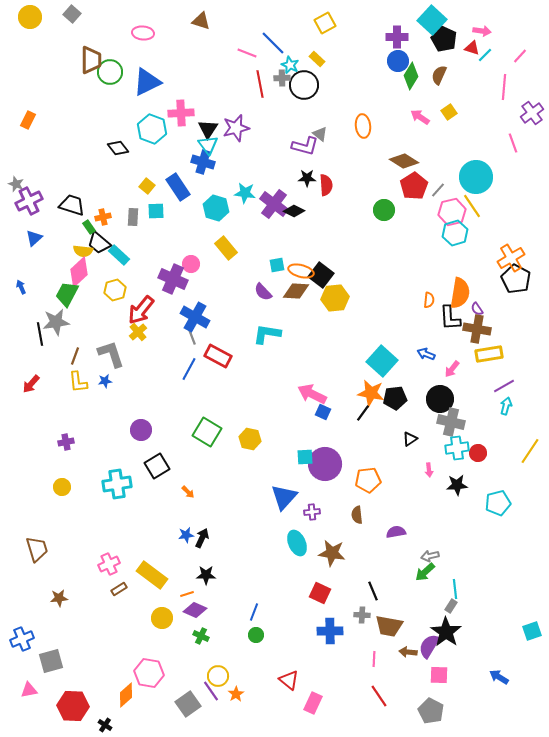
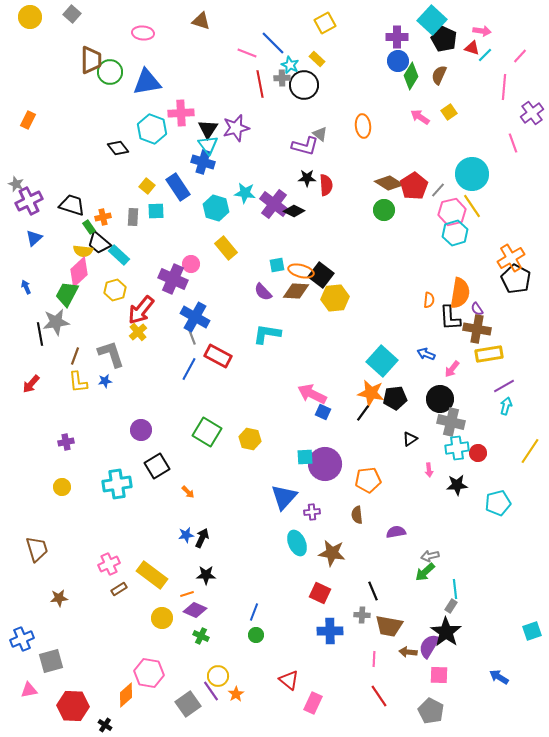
blue triangle at (147, 82): rotated 16 degrees clockwise
brown diamond at (404, 161): moved 15 px left, 22 px down
cyan circle at (476, 177): moved 4 px left, 3 px up
blue arrow at (21, 287): moved 5 px right
